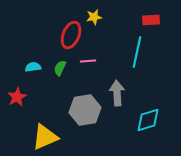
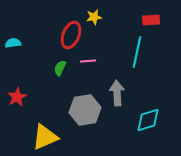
cyan semicircle: moved 20 px left, 24 px up
